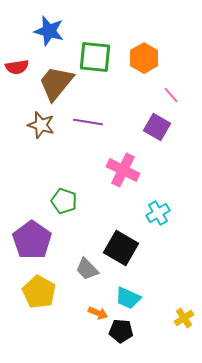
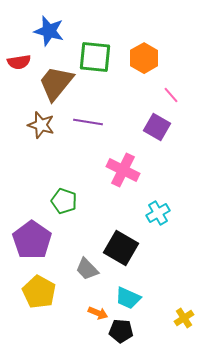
red semicircle: moved 2 px right, 5 px up
